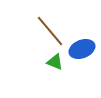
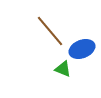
green triangle: moved 8 px right, 7 px down
